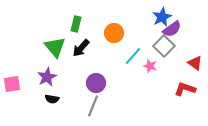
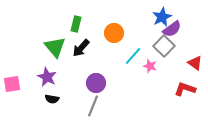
purple star: rotated 18 degrees counterclockwise
